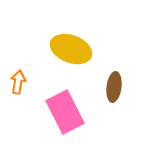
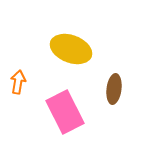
brown ellipse: moved 2 px down
